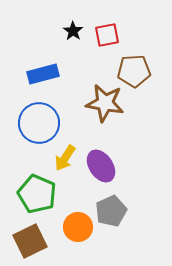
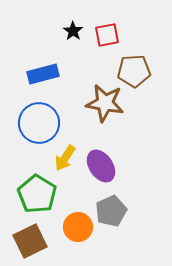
green pentagon: rotated 9 degrees clockwise
